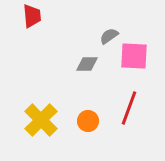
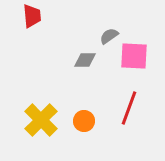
gray diamond: moved 2 px left, 4 px up
orange circle: moved 4 px left
